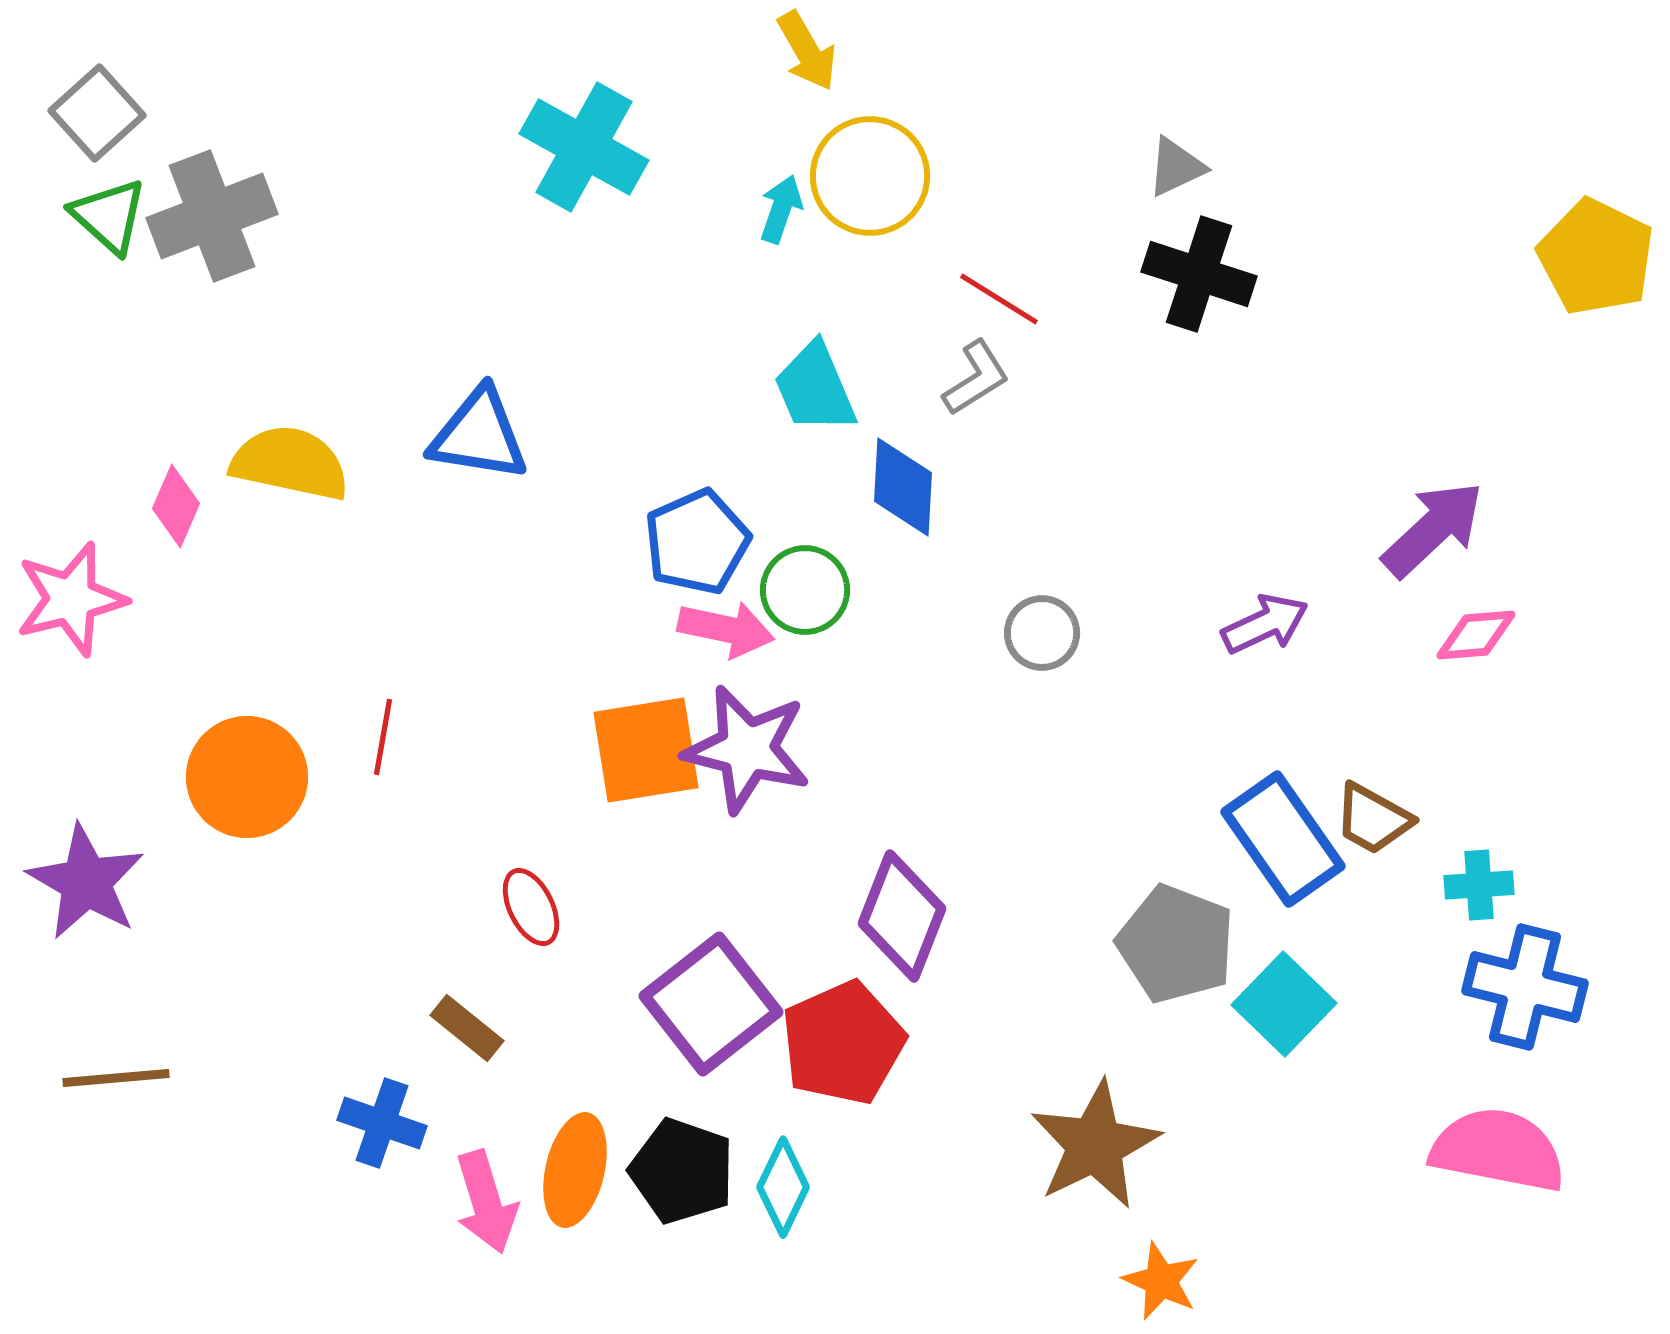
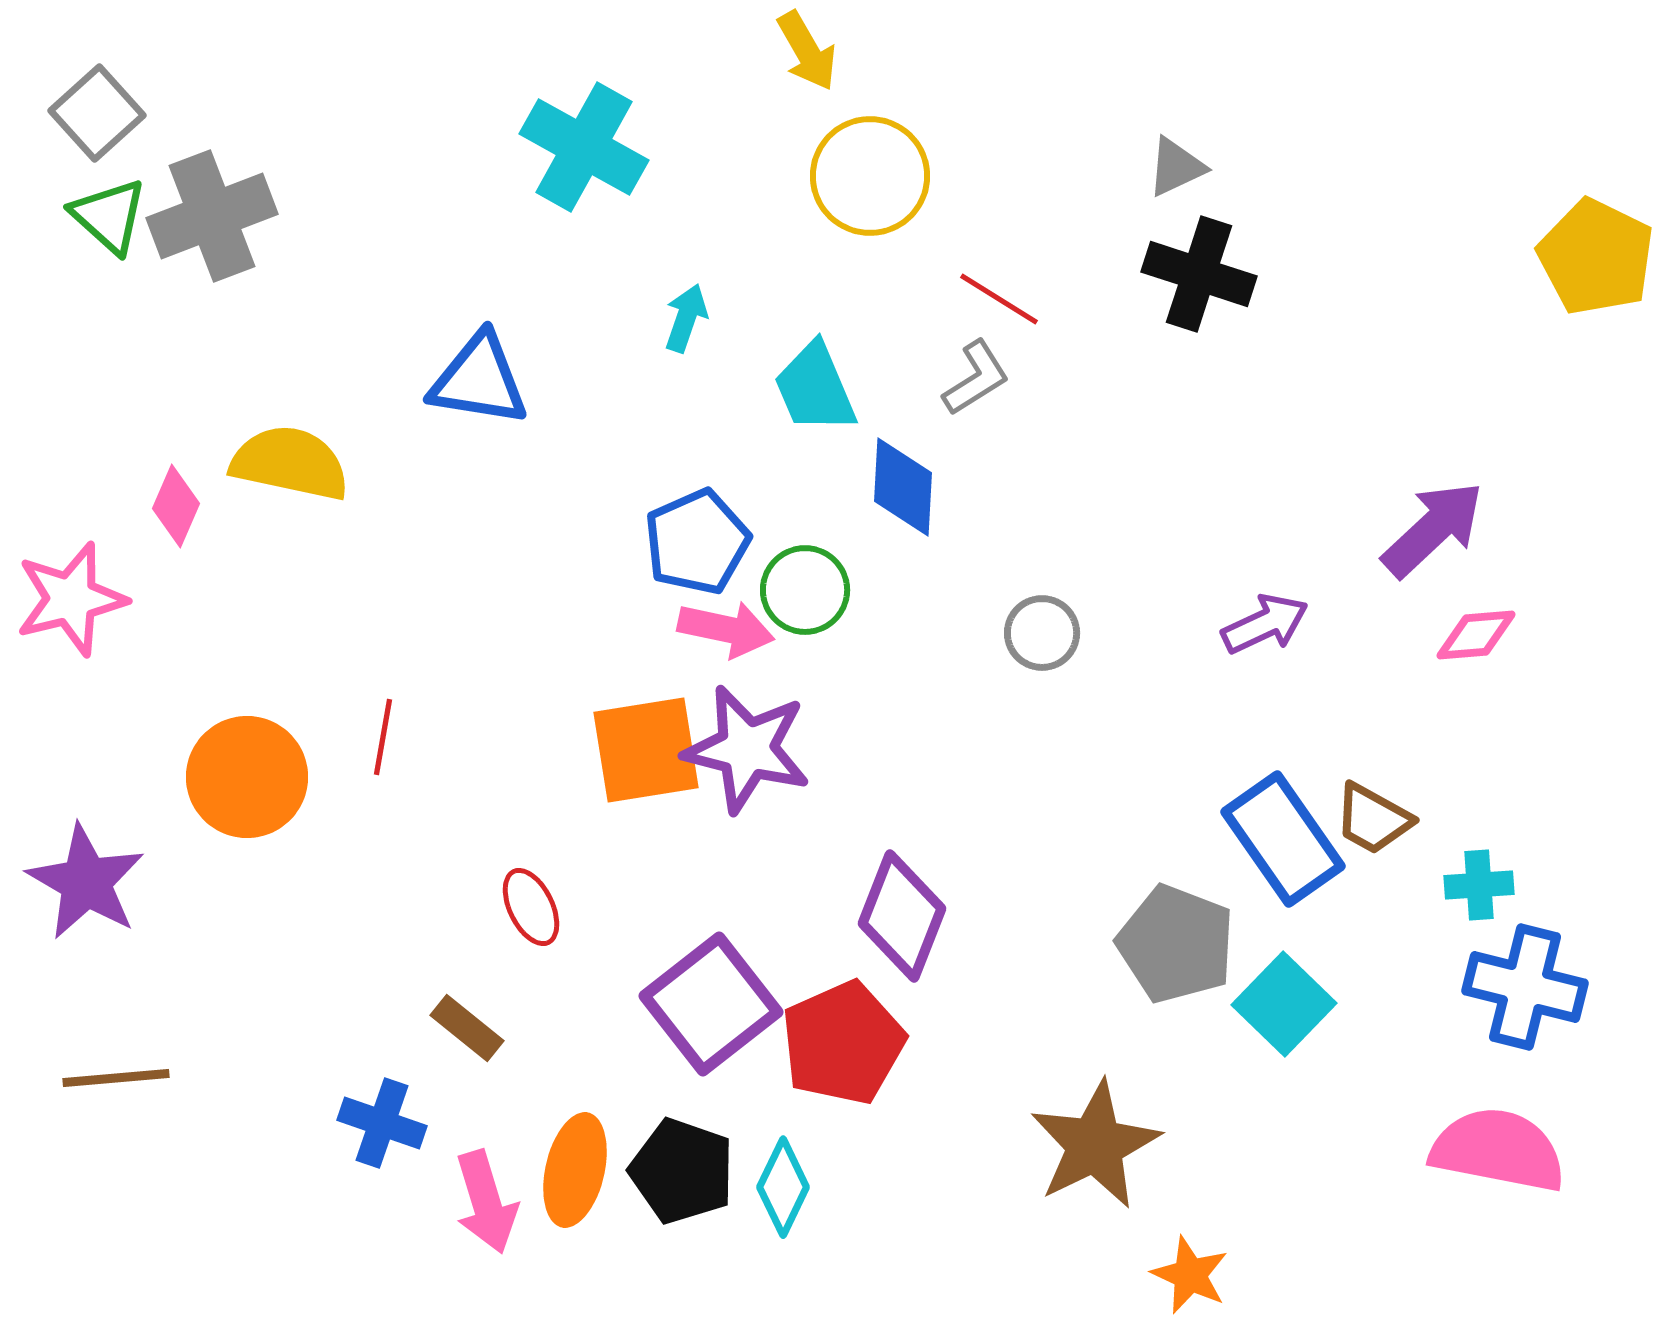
cyan arrow at (781, 209): moved 95 px left, 109 px down
blue triangle at (479, 435): moved 55 px up
orange star at (1161, 1281): moved 29 px right, 6 px up
